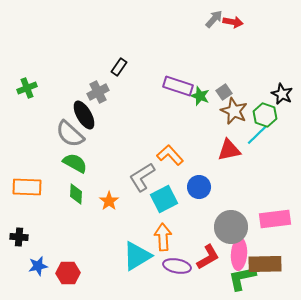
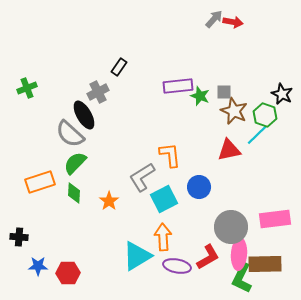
purple rectangle: rotated 24 degrees counterclockwise
gray square: rotated 35 degrees clockwise
orange L-shape: rotated 36 degrees clockwise
green semicircle: rotated 75 degrees counterclockwise
orange rectangle: moved 13 px right, 5 px up; rotated 20 degrees counterclockwise
green diamond: moved 2 px left, 1 px up
blue star: rotated 12 degrees clockwise
green L-shape: rotated 52 degrees counterclockwise
